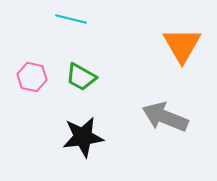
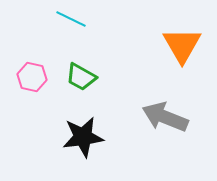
cyan line: rotated 12 degrees clockwise
